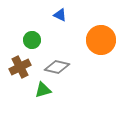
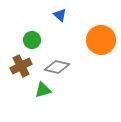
blue triangle: rotated 16 degrees clockwise
brown cross: moved 1 px right, 1 px up
